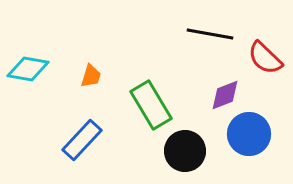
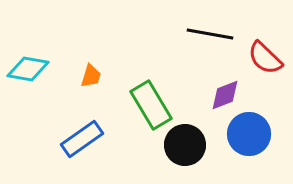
blue rectangle: moved 1 px up; rotated 12 degrees clockwise
black circle: moved 6 px up
